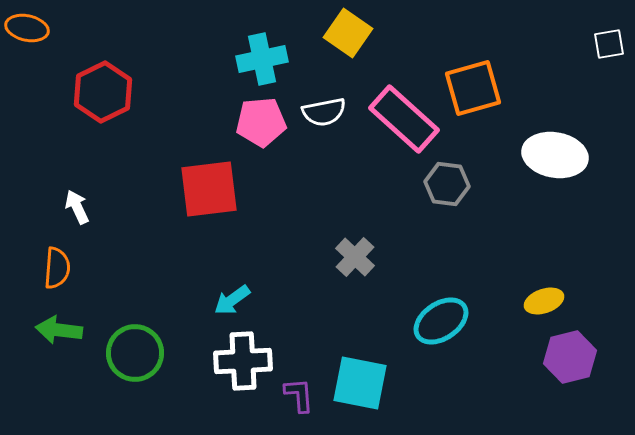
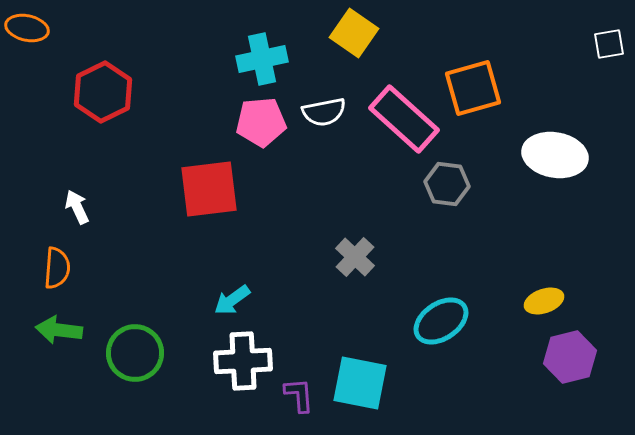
yellow square: moved 6 px right
